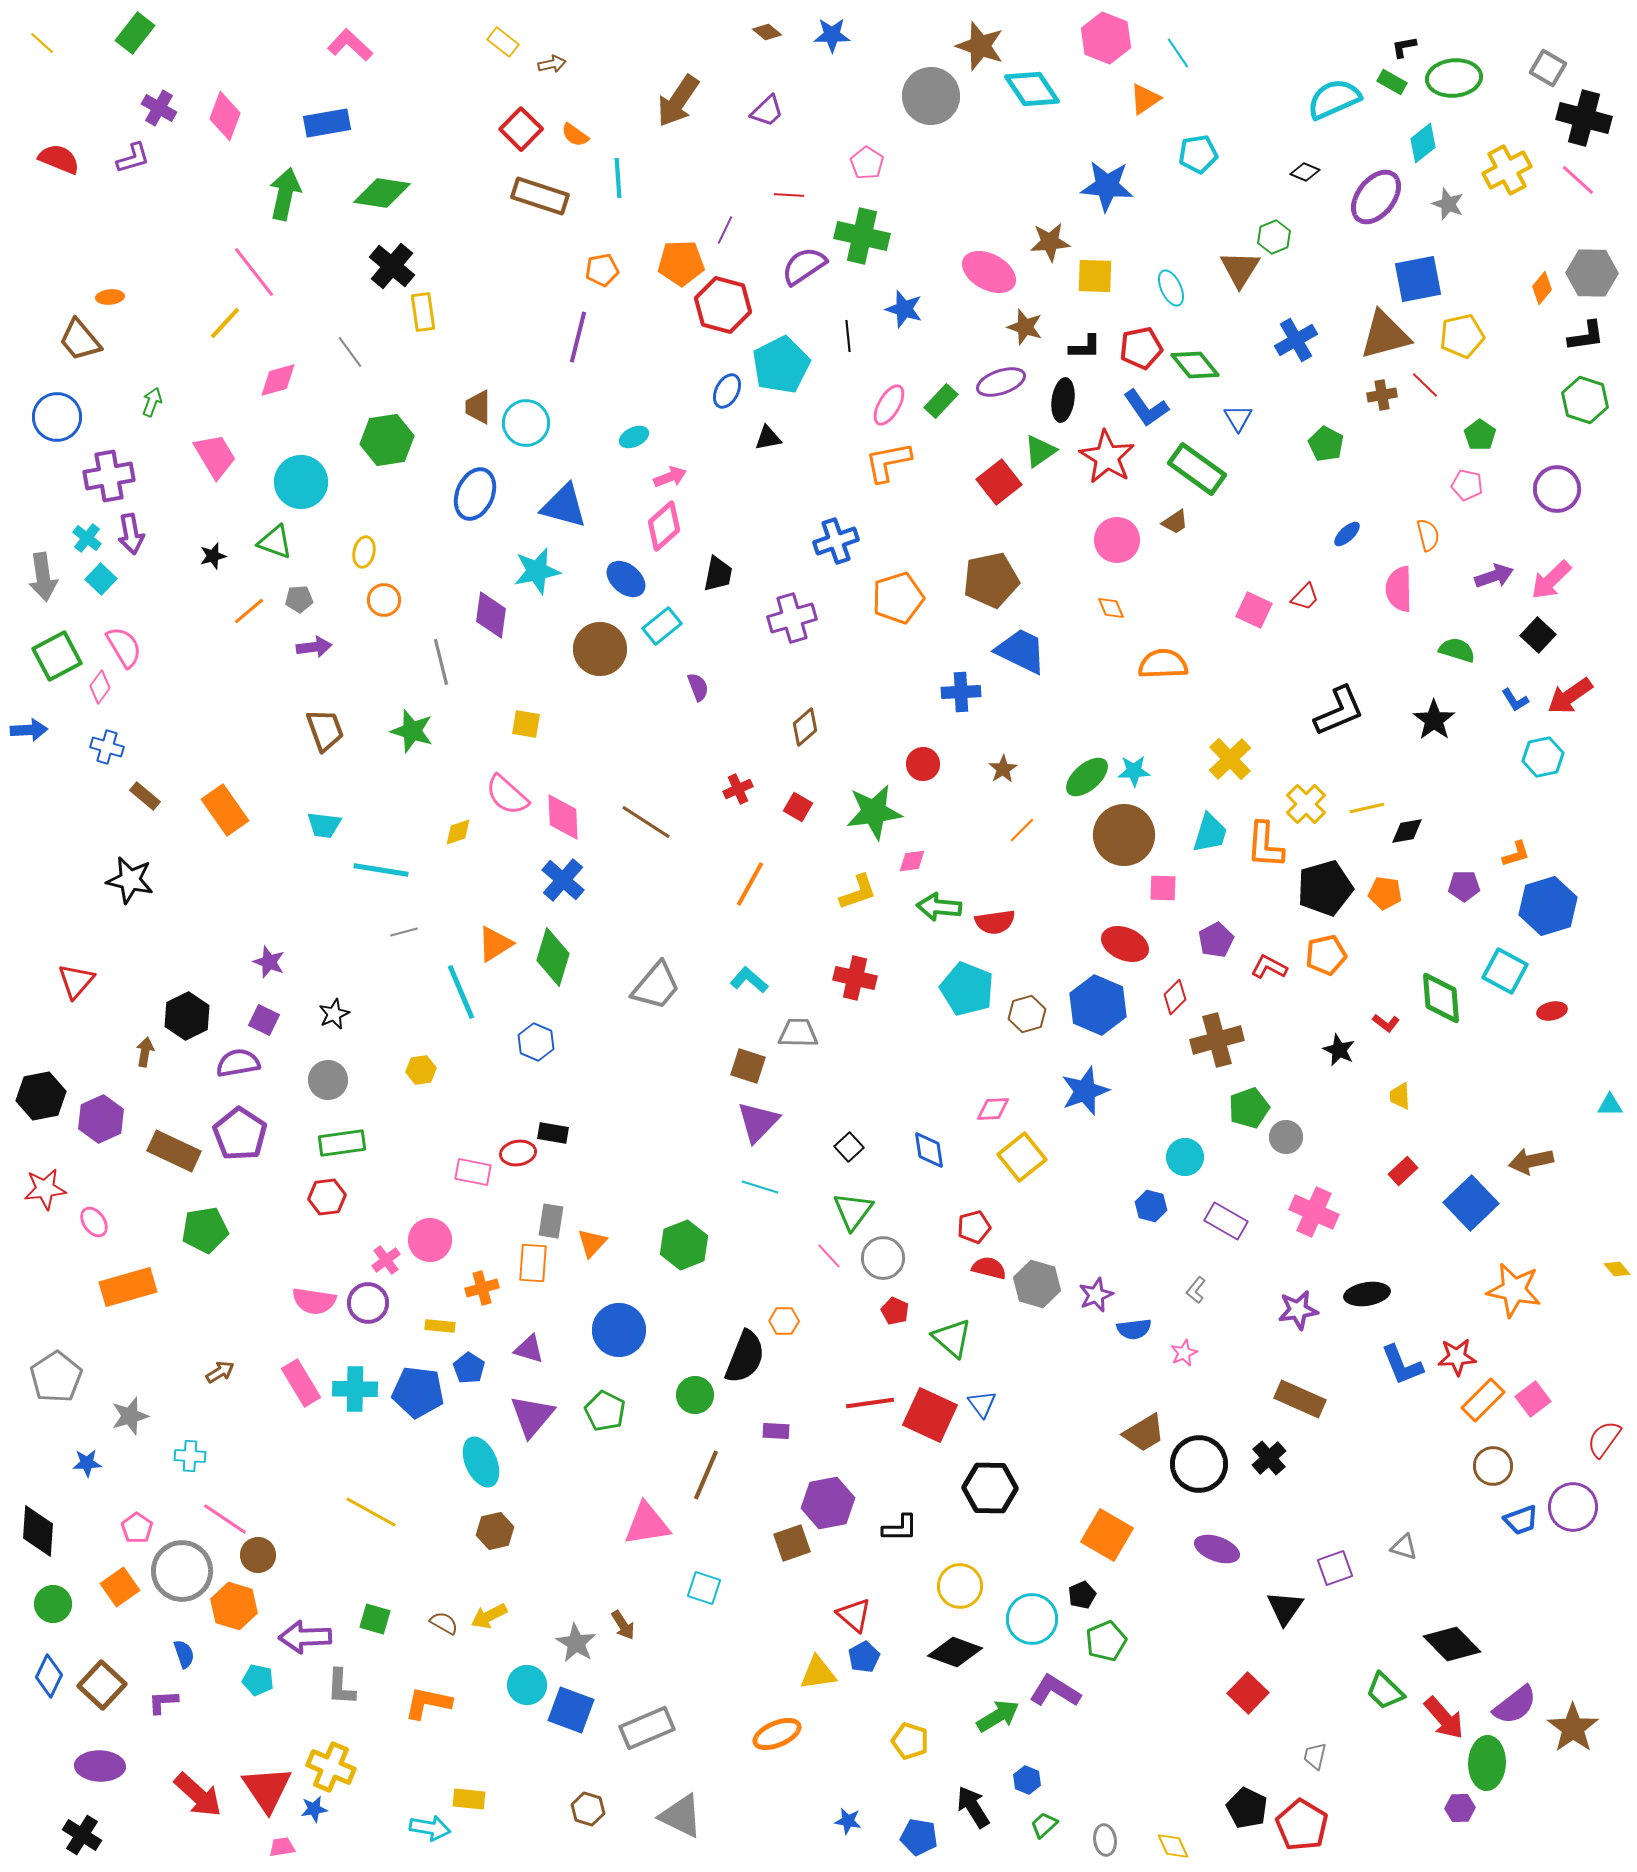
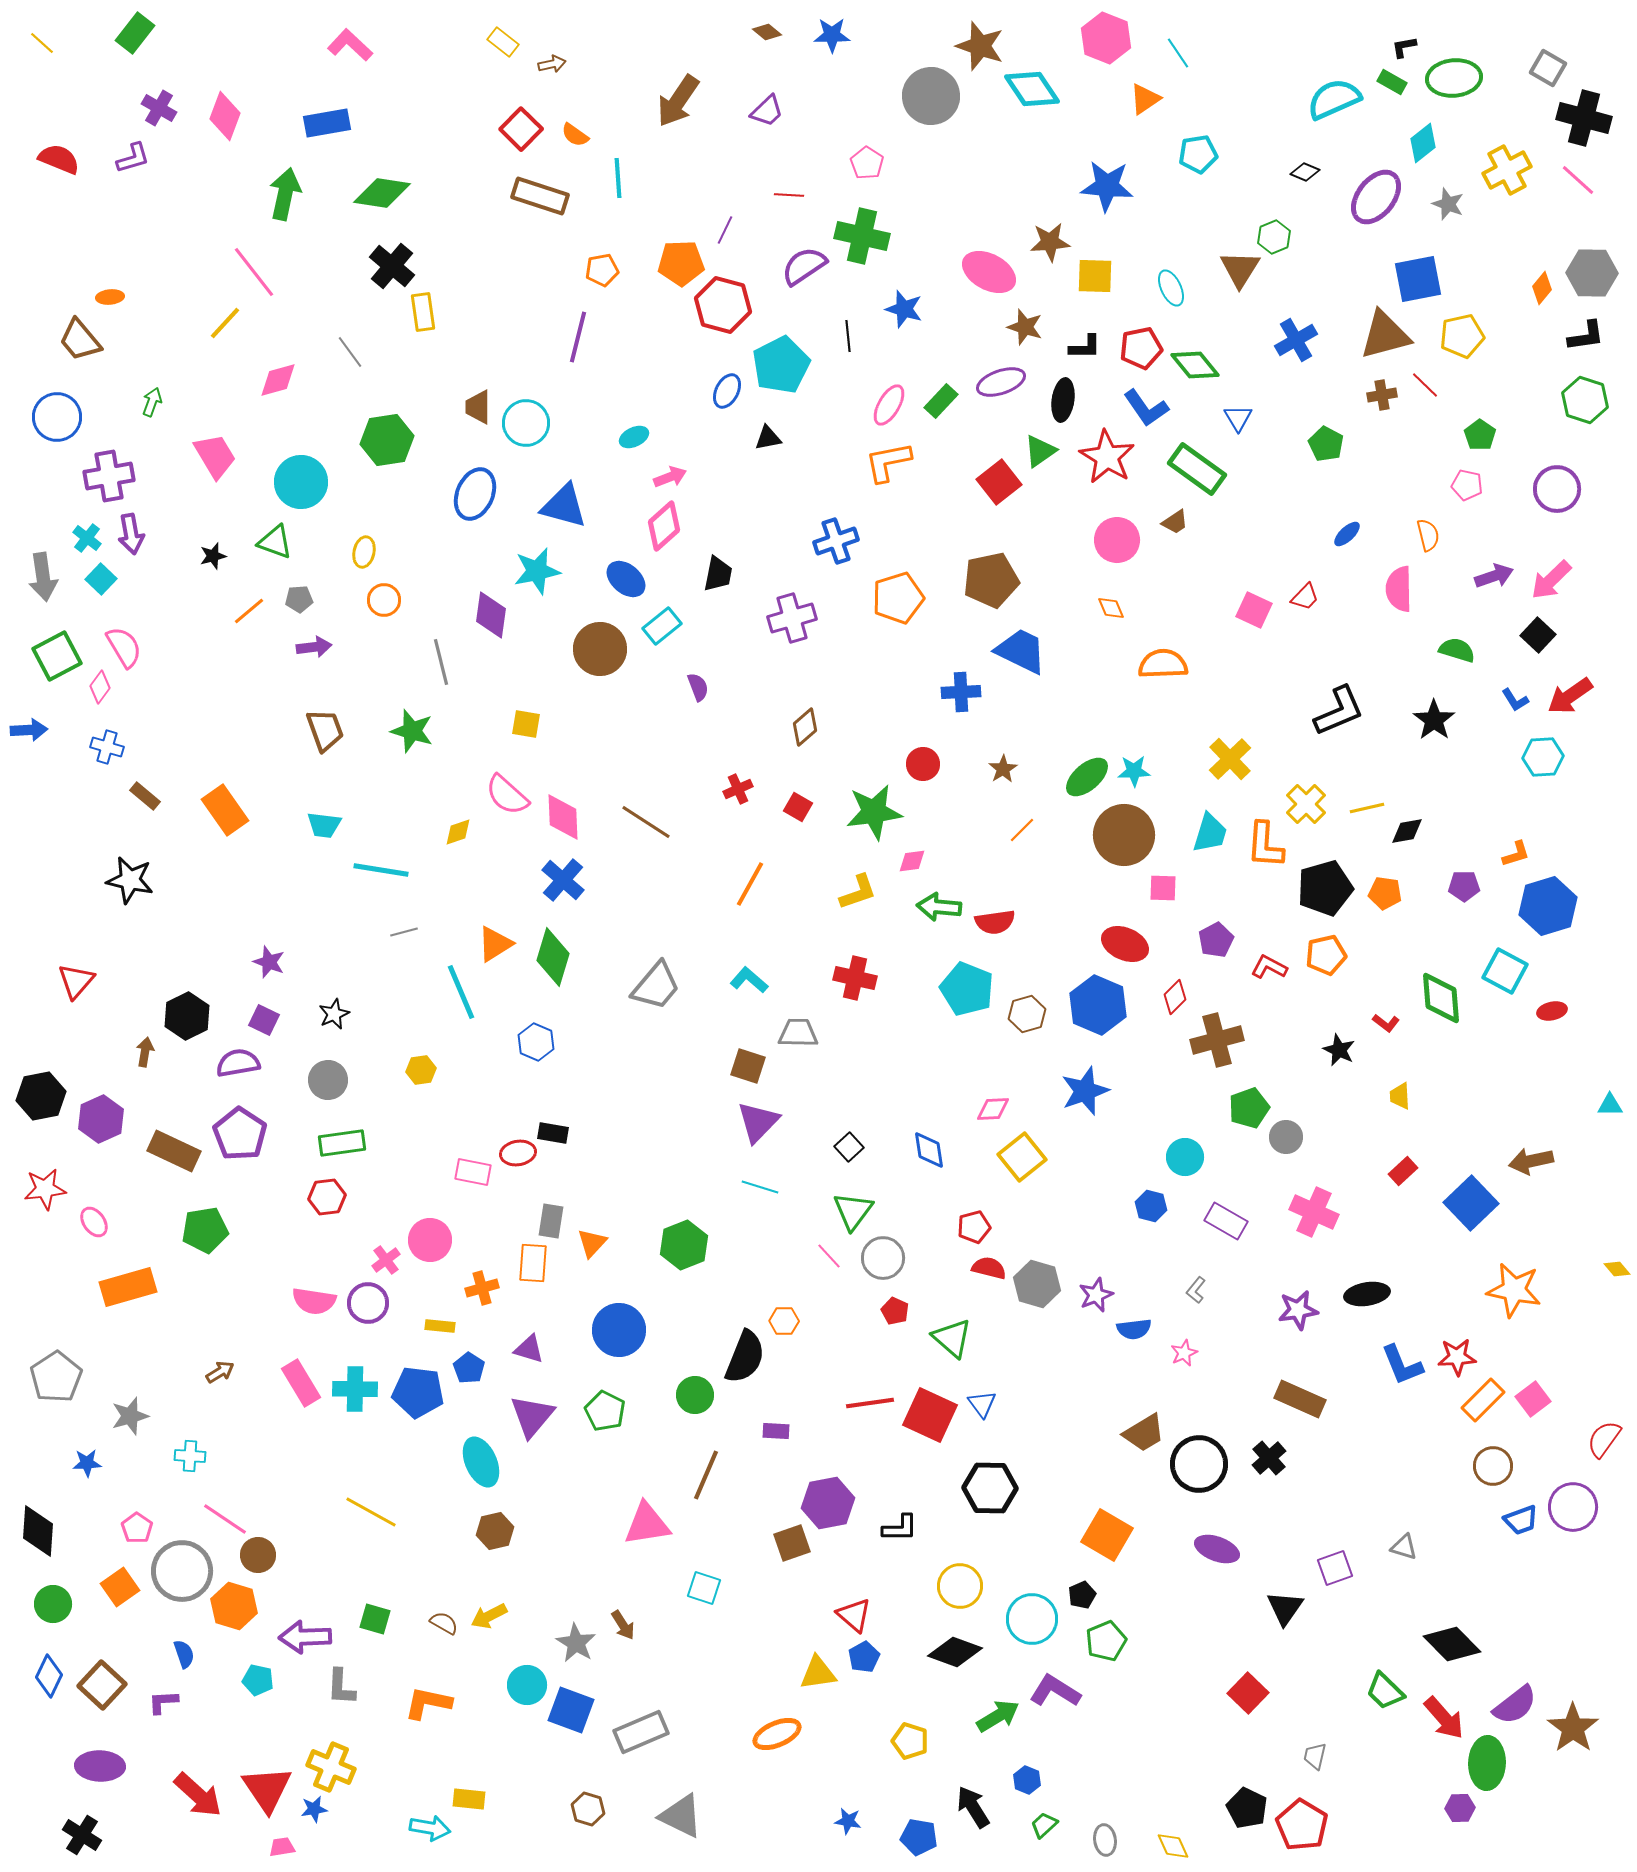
cyan hexagon at (1543, 757): rotated 9 degrees clockwise
gray rectangle at (647, 1728): moved 6 px left, 4 px down
